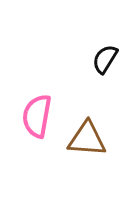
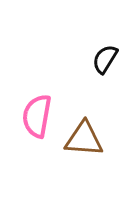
brown triangle: moved 3 px left
